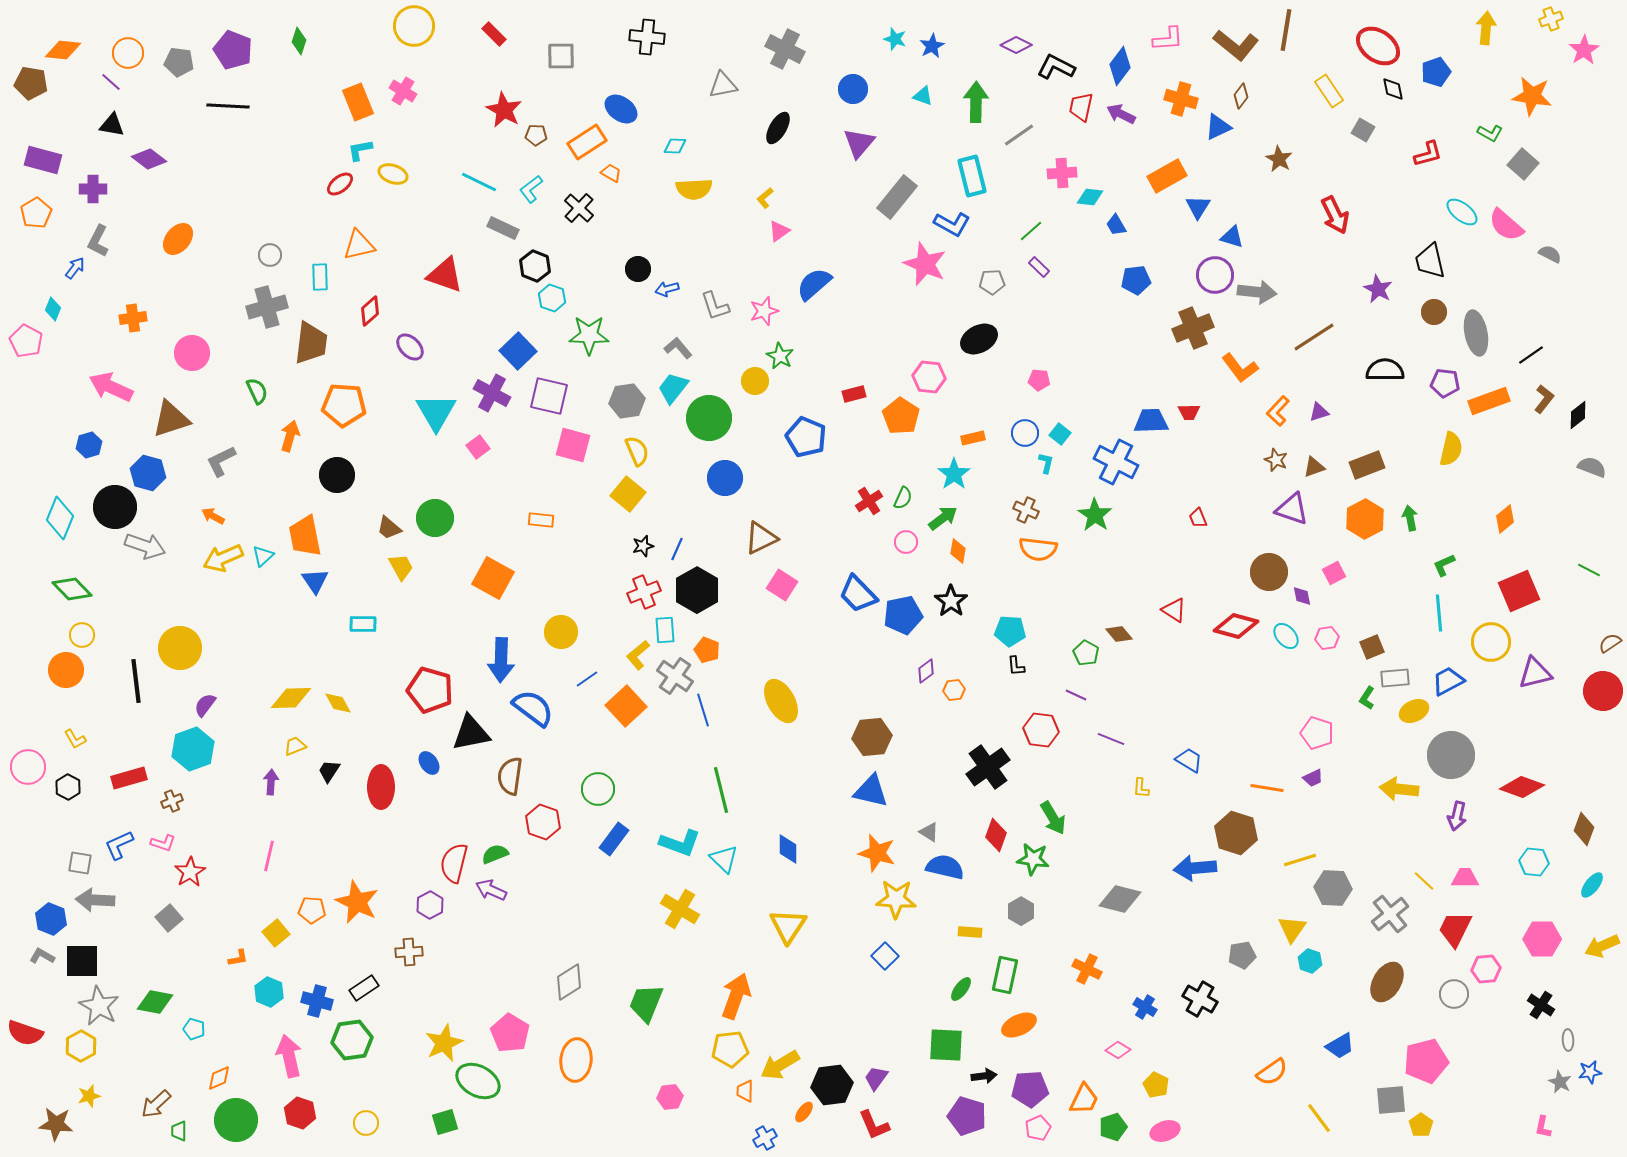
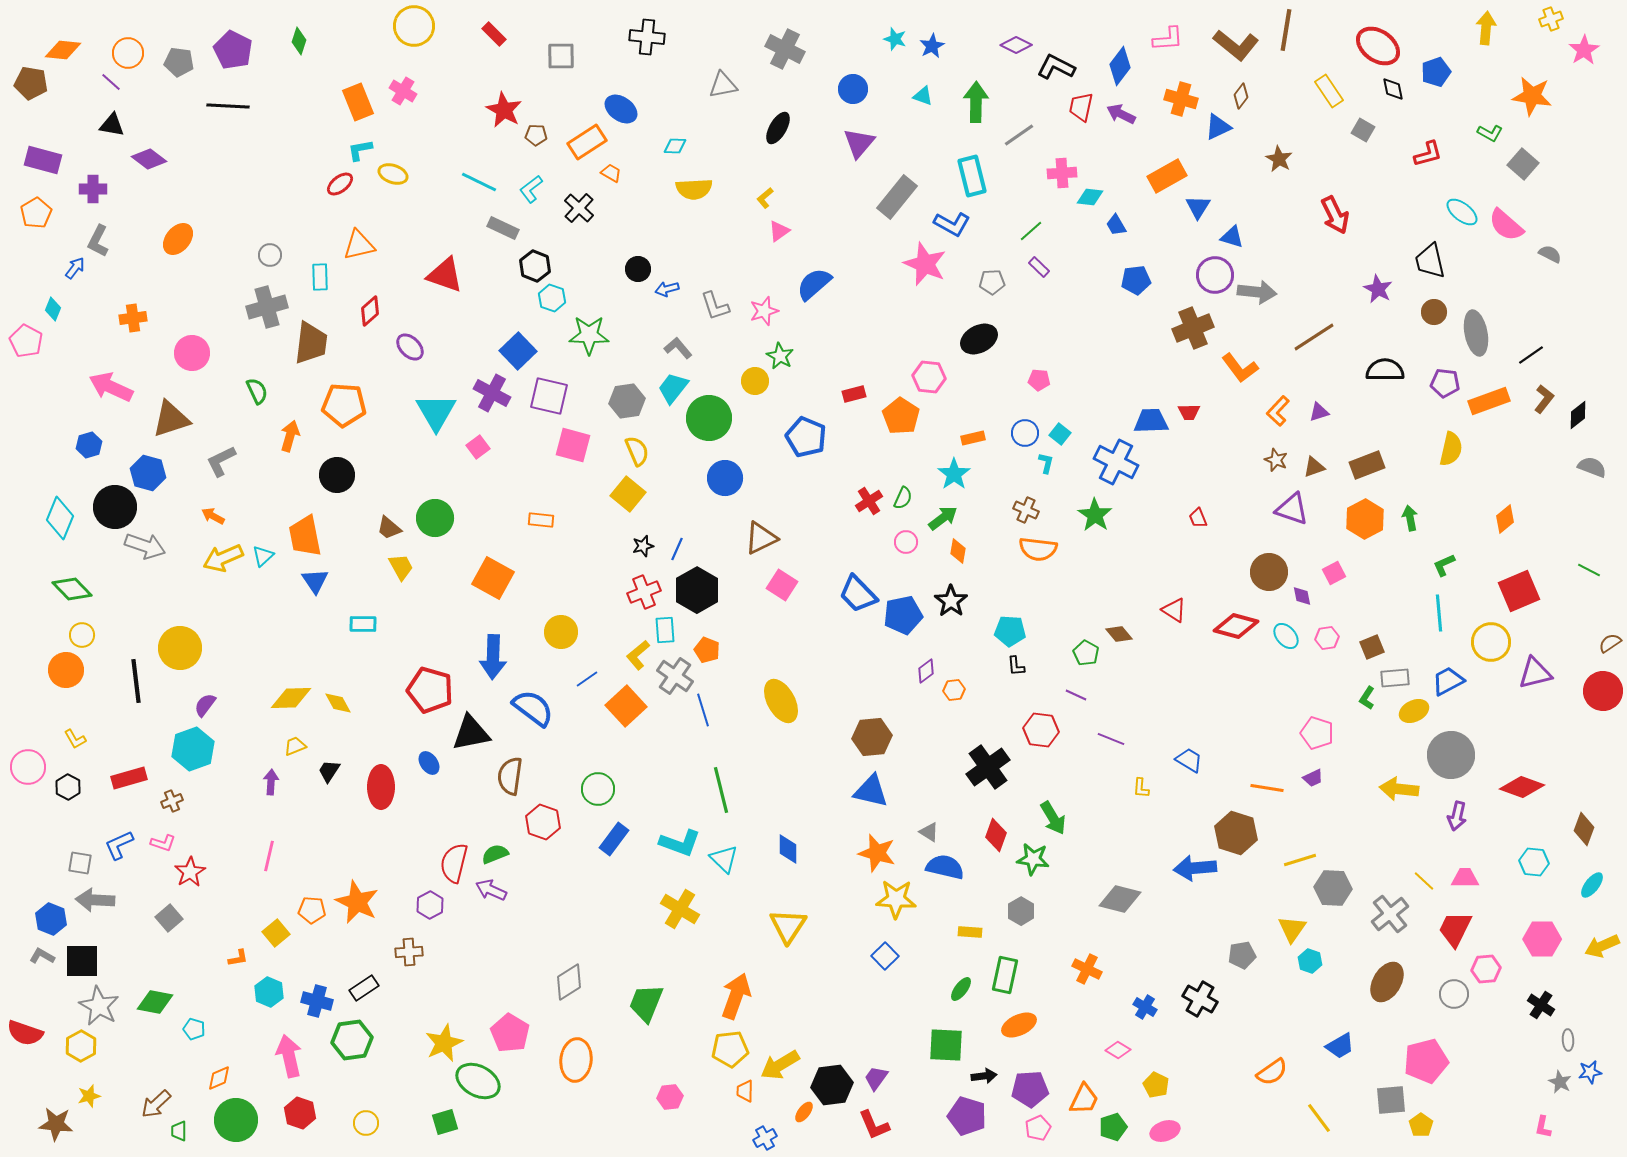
purple pentagon at (233, 50): rotated 6 degrees clockwise
blue arrow at (501, 660): moved 8 px left, 3 px up
